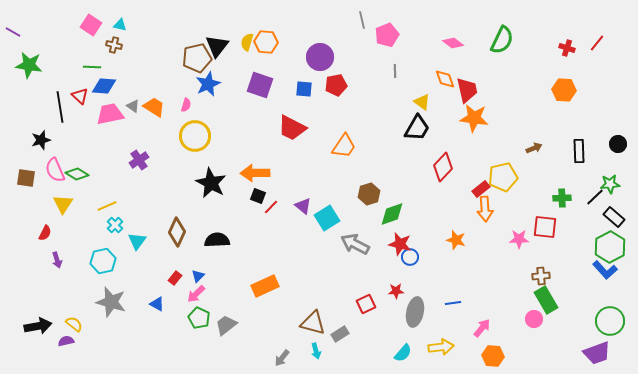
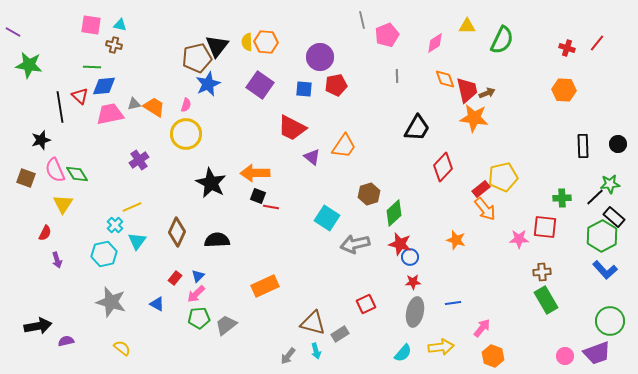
pink square at (91, 25): rotated 25 degrees counterclockwise
yellow semicircle at (247, 42): rotated 18 degrees counterclockwise
pink diamond at (453, 43): moved 18 px left; rotated 70 degrees counterclockwise
gray line at (395, 71): moved 2 px right, 5 px down
purple square at (260, 85): rotated 16 degrees clockwise
blue diamond at (104, 86): rotated 10 degrees counterclockwise
yellow triangle at (422, 102): moved 45 px right, 76 px up; rotated 36 degrees counterclockwise
gray triangle at (133, 106): moved 1 px right, 2 px up; rotated 48 degrees counterclockwise
yellow circle at (195, 136): moved 9 px left, 2 px up
brown arrow at (534, 148): moved 47 px left, 55 px up
black rectangle at (579, 151): moved 4 px right, 5 px up
green diamond at (77, 174): rotated 25 degrees clockwise
brown square at (26, 178): rotated 12 degrees clockwise
yellow line at (107, 206): moved 25 px right, 1 px down
purple triangle at (303, 206): moved 9 px right, 49 px up
red line at (271, 207): rotated 56 degrees clockwise
orange arrow at (485, 209): rotated 35 degrees counterclockwise
green diamond at (392, 214): moved 2 px right, 1 px up; rotated 24 degrees counterclockwise
cyan square at (327, 218): rotated 25 degrees counterclockwise
gray arrow at (355, 244): rotated 40 degrees counterclockwise
green hexagon at (610, 247): moved 8 px left, 11 px up
cyan hexagon at (103, 261): moved 1 px right, 7 px up
brown cross at (541, 276): moved 1 px right, 4 px up
red star at (396, 291): moved 17 px right, 9 px up
green pentagon at (199, 318): rotated 30 degrees counterclockwise
pink circle at (534, 319): moved 31 px right, 37 px down
yellow semicircle at (74, 324): moved 48 px right, 24 px down
orange hexagon at (493, 356): rotated 15 degrees clockwise
gray arrow at (282, 358): moved 6 px right, 2 px up
